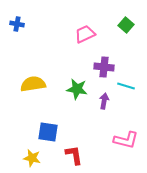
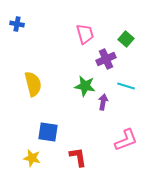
green square: moved 14 px down
pink trapezoid: rotated 100 degrees clockwise
purple cross: moved 2 px right, 8 px up; rotated 30 degrees counterclockwise
yellow semicircle: rotated 85 degrees clockwise
green star: moved 8 px right, 3 px up
purple arrow: moved 1 px left, 1 px down
pink L-shape: rotated 35 degrees counterclockwise
red L-shape: moved 4 px right, 2 px down
